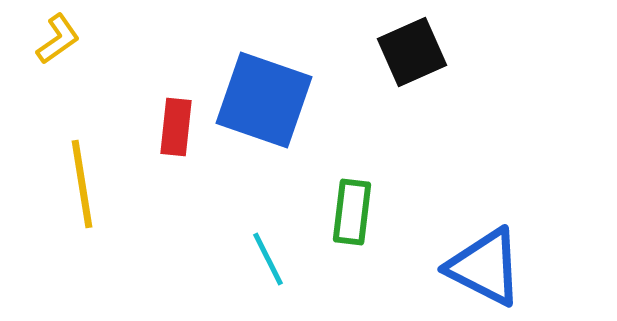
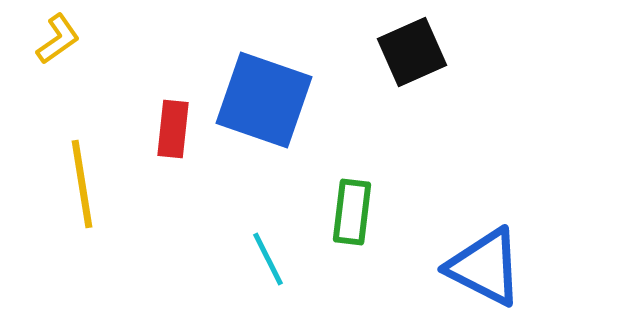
red rectangle: moved 3 px left, 2 px down
